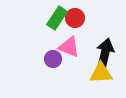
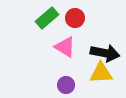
green rectangle: moved 10 px left; rotated 15 degrees clockwise
pink triangle: moved 4 px left; rotated 10 degrees clockwise
black arrow: rotated 88 degrees clockwise
purple circle: moved 13 px right, 26 px down
